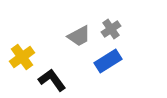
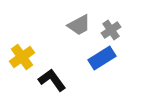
gray cross: moved 1 px down
gray trapezoid: moved 11 px up
blue rectangle: moved 6 px left, 3 px up
